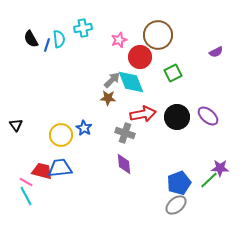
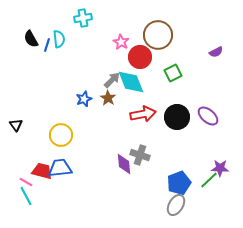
cyan cross: moved 10 px up
pink star: moved 2 px right, 2 px down; rotated 21 degrees counterclockwise
brown star: rotated 28 degrees clockwise
blue star: moved 29 px up; rotated 21 degrees clockwise
gray cross: moved 15 px right, 22 px down
gray ellipse: rotated 20 degrees counterclockwise
